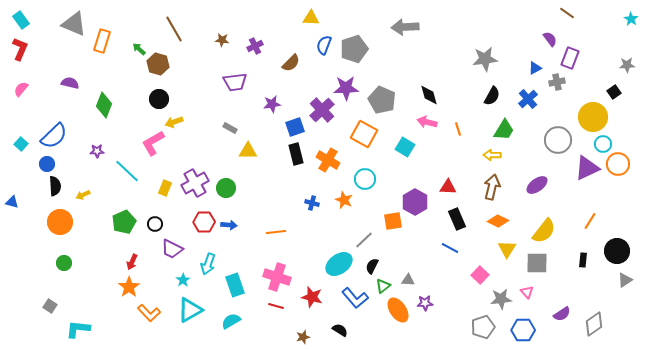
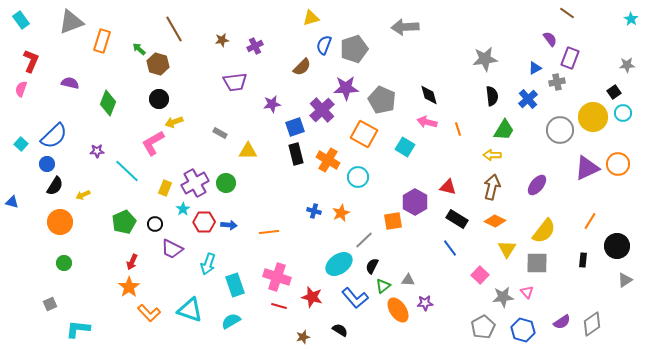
yellow triangle at (311, 18): rotated 18 degrees counterclockwise
gray triangle at (74, 24): moved 3 px left, 2 px up; rotated 44 degrees counterclockwise
brown star at (222, 40): rotated 16 degrees counterclockwise
red L-shape at (20, 49): moved 11 px right, 12 px down
brown semicircle at (291, 63): moved 11 px right, 4 px down
pink semicircle at (21, 89): rotated 21 degrees counterclockwise
black semicircle at (492, 96): rotated 36 degrees counterclockwise
green diamond at (104, 105): moved 4 px right, 2 px up
gray rectangle at (230, 128): moved 10 px left, 5 px down
gray circle at (558, 140): moved 2 px right, 10 px up
cyan circle at (603, 144): moved 20 px right, 31 px up
cyan circle at (365, 179): moved 7 px left, 2 px up
purple ellipse at (537, 185): rotated 15 degrees counterclockwise
black semicircle at (55, 186): rotated 36 degrees clockwise
red triangle at (448, 187): rotated 12 degrees clockwise
green circle at (226, 188): moved 5 px up
orange star at (344, 200): moved 3 px left, 13 px down; rotated 24 degrees clockwise
blue cross at (312, 203): moved 2 px right, 8 px down
black rectangle at (457, 219): rotated 35 degrees counterclockwise
orange diamond at (498, 221): moved 3 px left
orange line at (276, 232): moved 7 px left
blue line at (450, 248): rotated 24 degrees clockwise
black circle at (617, 251): moved 5 px up
cyan star at (183, 280): moved 71 px up
gray star at (501, 299): moved 2 px right, 2 px up
gray square at (50, 306): moved 2 px up; rotated 32 degrees clockwise
red line at (276, 306): moved 3 px right
cyan triangle at (190, 310): rotated 48 degrees clockwise
purple semicircle at (562, 314): moved 8 px down
gray diamond at (594, 324): moved 2 px left
gray pentagon at (483, 327): rotated 10 degrees counterclockwise
blue hexagon at (523, 330): rotated 15 degrees clockwise
